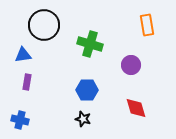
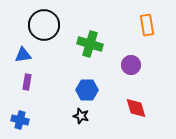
black star: moved 2 px left, 3 px up
